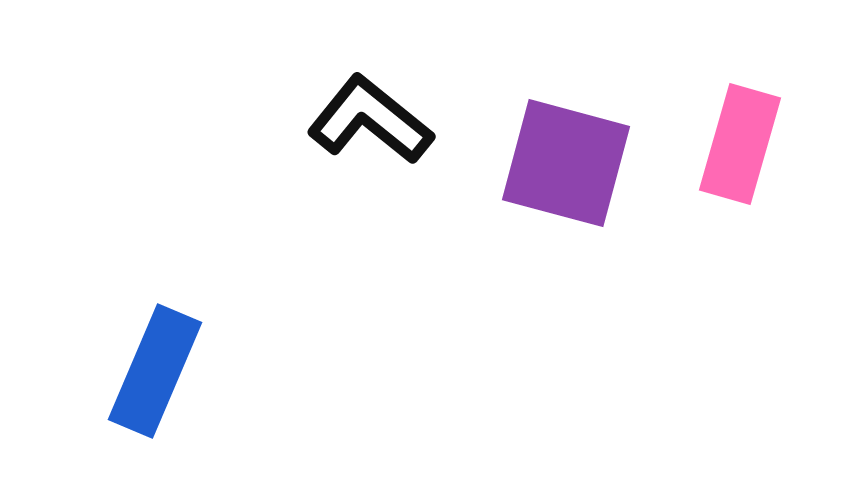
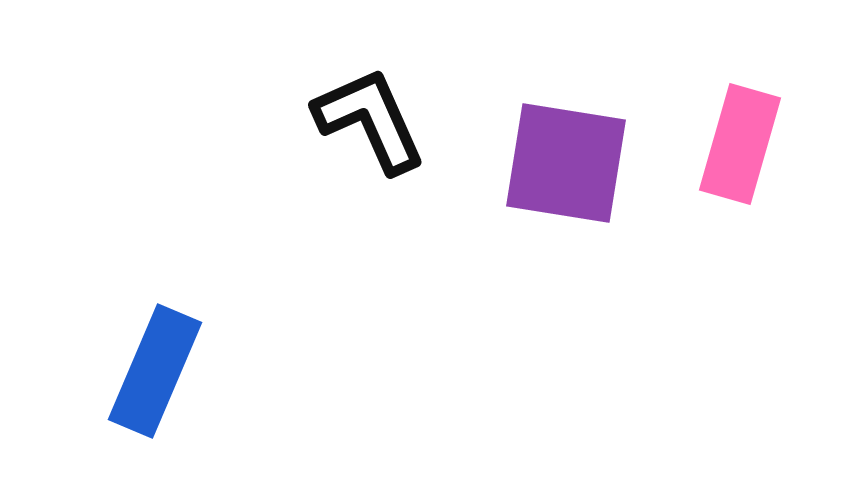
black L-shape: rotated 27 degrees clockwise
purple square: rotated 6 degrees counterclockwise
